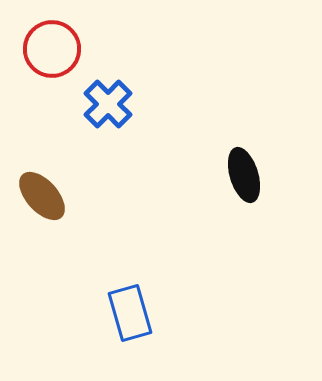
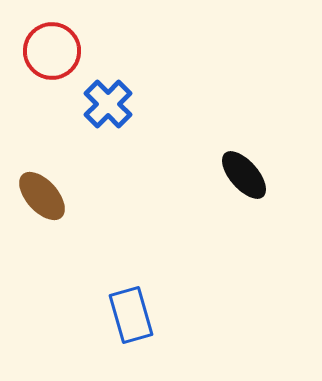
red circle: moved 2 px down
black ellipse: rotated 24 degrees counterclockwise
blue rectangle: moved 1 px right, 2 px down
